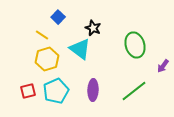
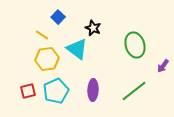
cyan triangle: moved 3 px left
yellow hexagon: rotated 10 degrees clockwise
